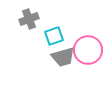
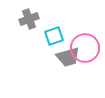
pink circle: moved 3 px left, 2 px up
gray trapezoid: moved 5 px right
